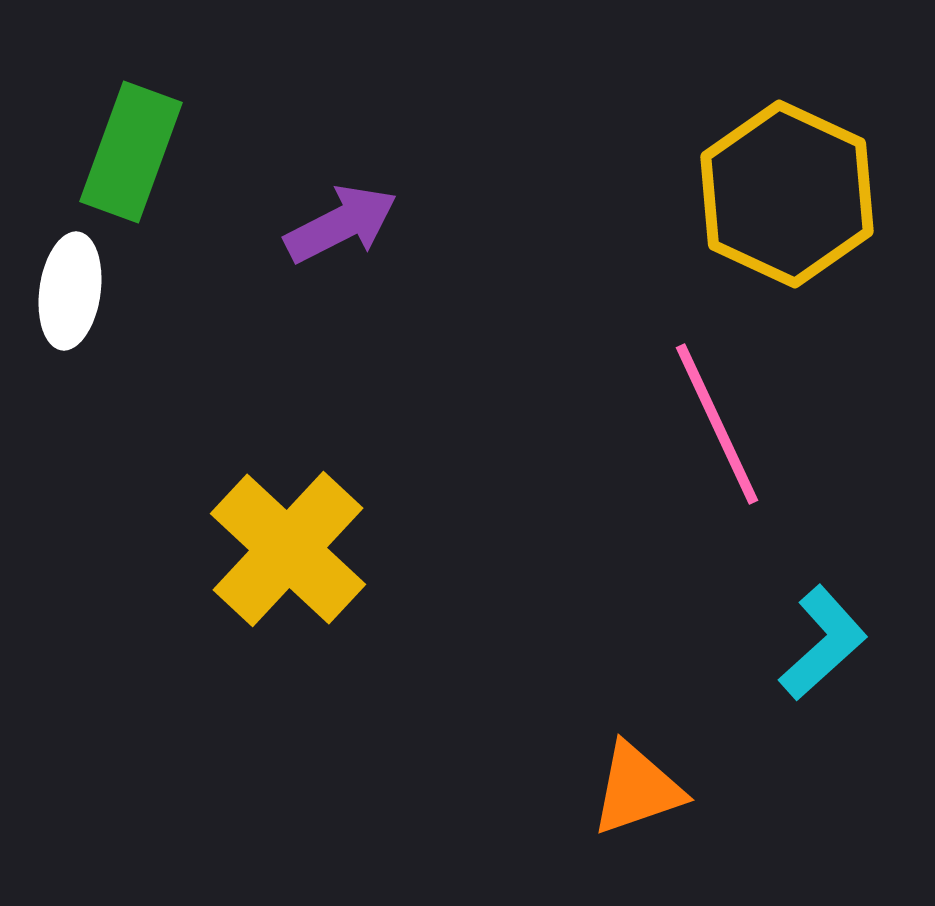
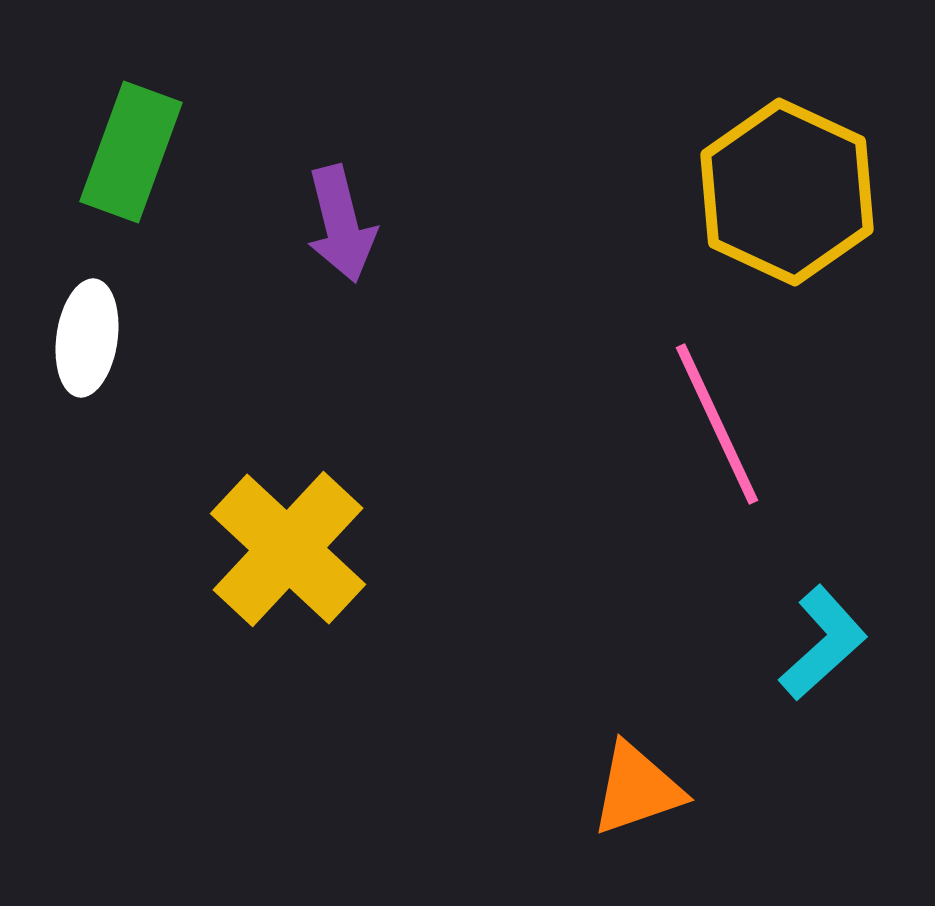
yellow hexagon: moved 2 px up
purple arrow: rotated 103 degrees clockwise
white ellipse: moved 17 px right, 47 px down
